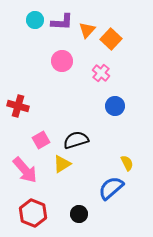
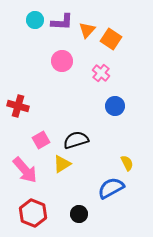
orange square: rotated 10 degrees counterclockwise
blue semicircle: rotated 12 degrees clockwise
